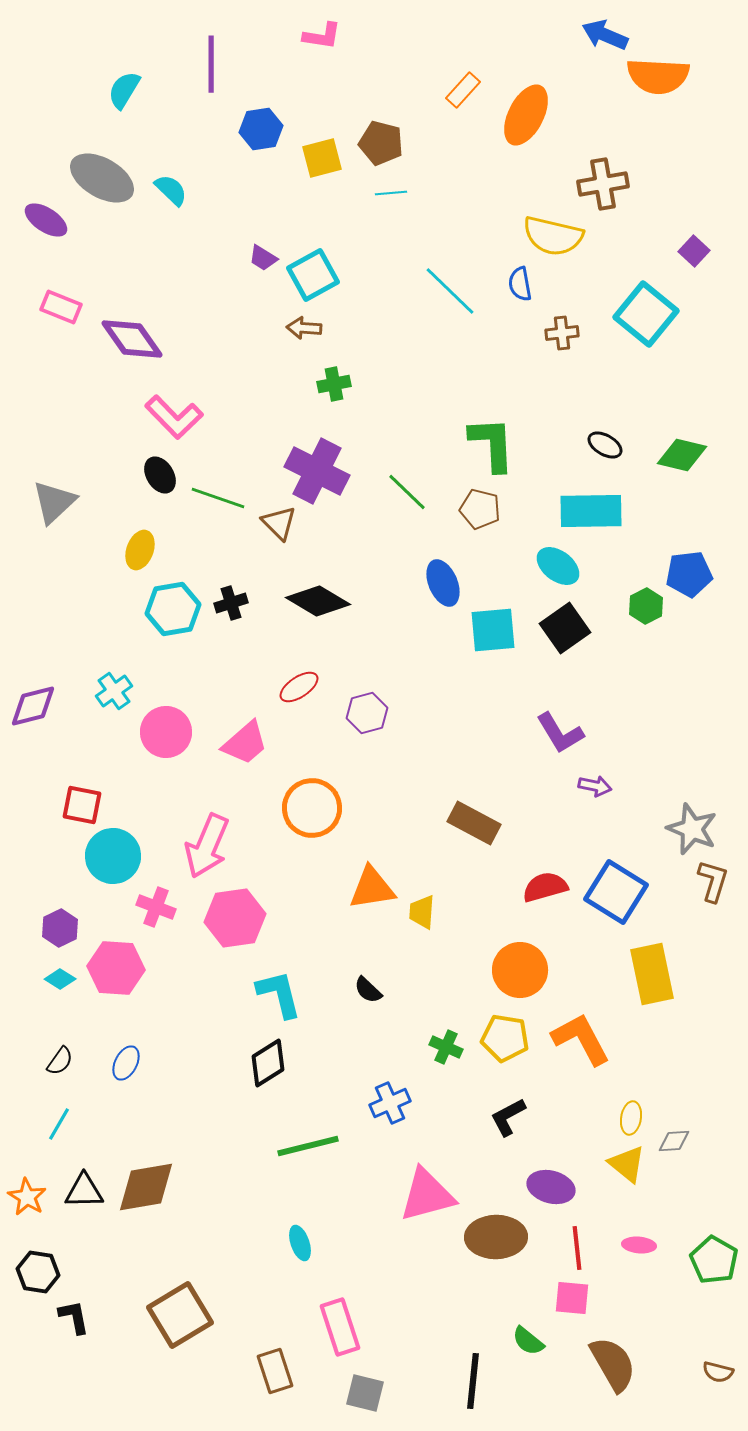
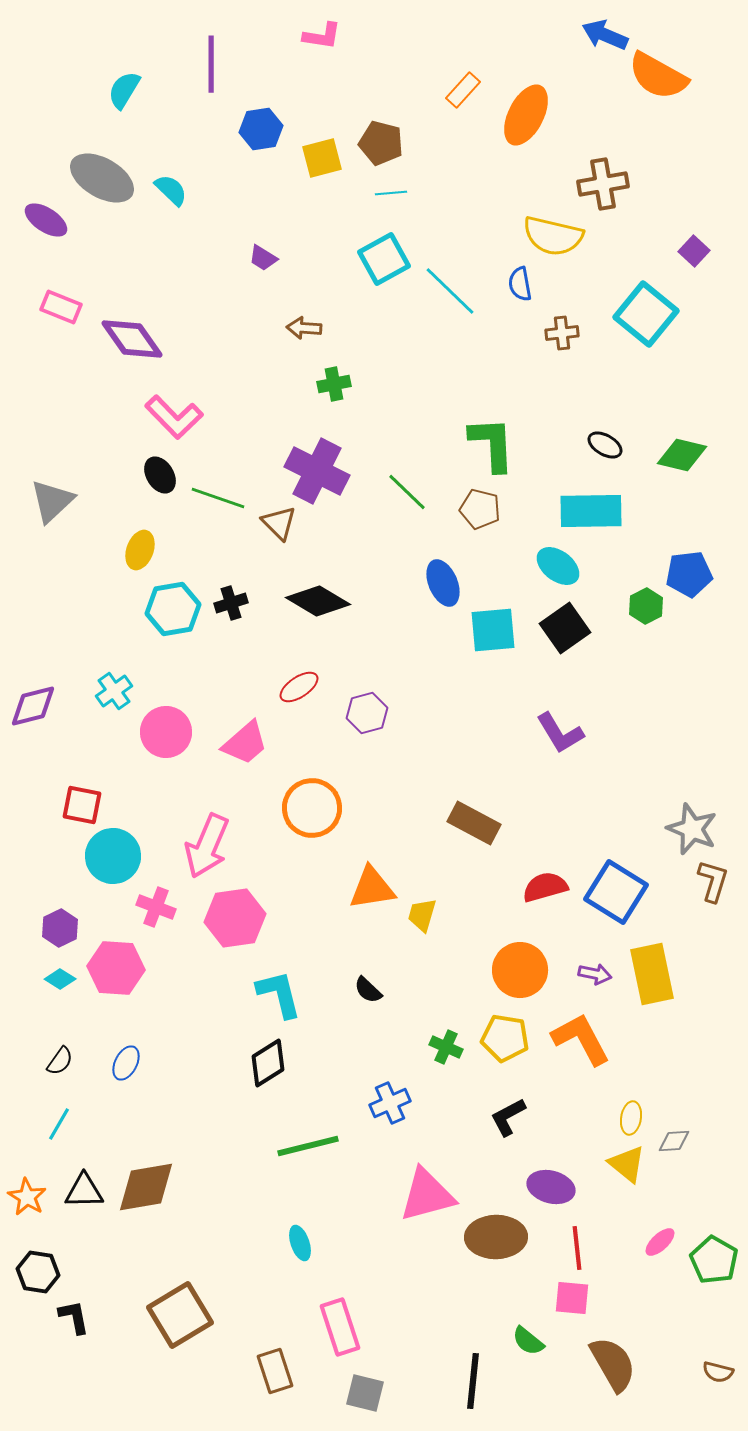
orange semicircle at (658, 76): rotated 26 degrees clockwise
cyan square at (313, 275): moved 71 px right, 16 px up
gray triangle at (54, 502): moved 2 px left, 1 px up
purple arrow at (595, 786): moved 188 px down
yellow trapezoid at (422, 912): moved 3 px down; rotated 12 degrees clockwise
pink ellipse at (639, 1245): moved 21 px right, 3 px up; rotated 48 degrees counterclockwise
